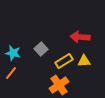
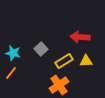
yellow triangle: moved 2 px right
